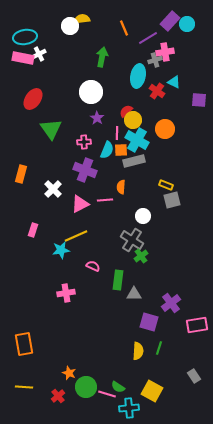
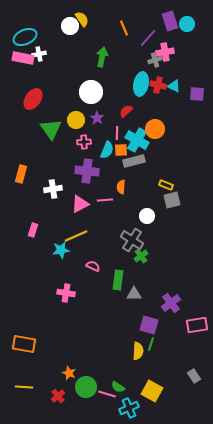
yellow semicircle at (82, 19): rotated 63 degrees clockwise
purple rectangle at (170, 21): rotated 60 degrees counterclockwise
cyan ellipse at (25, 37): rotated 15 degrees counterclockwise
purple line at (148, 38): rotated 18 degrees counterclockwise
white cross at (39, 54): rotated 16 degrees clockwise
cyan ellipse at (138, 76): moved 3 px right, 8 px down
cyan triangle at (174, 82): moved 4 px down
red cross at (157, 91): moved 1 px right, 6 px up; rotated 21 degrees counterclockwise
purple square at (199, 100): moved 2 px left, 6 px up
yellow circle at (133, 120): moved 57 px left
orange circle at (165, 129): moved 10 px left
purple cross at (85, 170): moved 2 px right, 1 px down; rotated 15 degrees counterclockwise
white cross at (53, 189): rotated 36 degrees clockwise
white circle at (143, 216): moved 4 px right
pink cross at (66, 293): rotated 18 degrees clockwise
purple square at (149, 322): moved 3 px down
orange rectangle at (24, 344): rotated 70 degrees counterclockwise
green line at (159, 348): moved 8 px left, 4 px up
cyan cross at (129, 408): rotated 18 degrees counterclockwise
